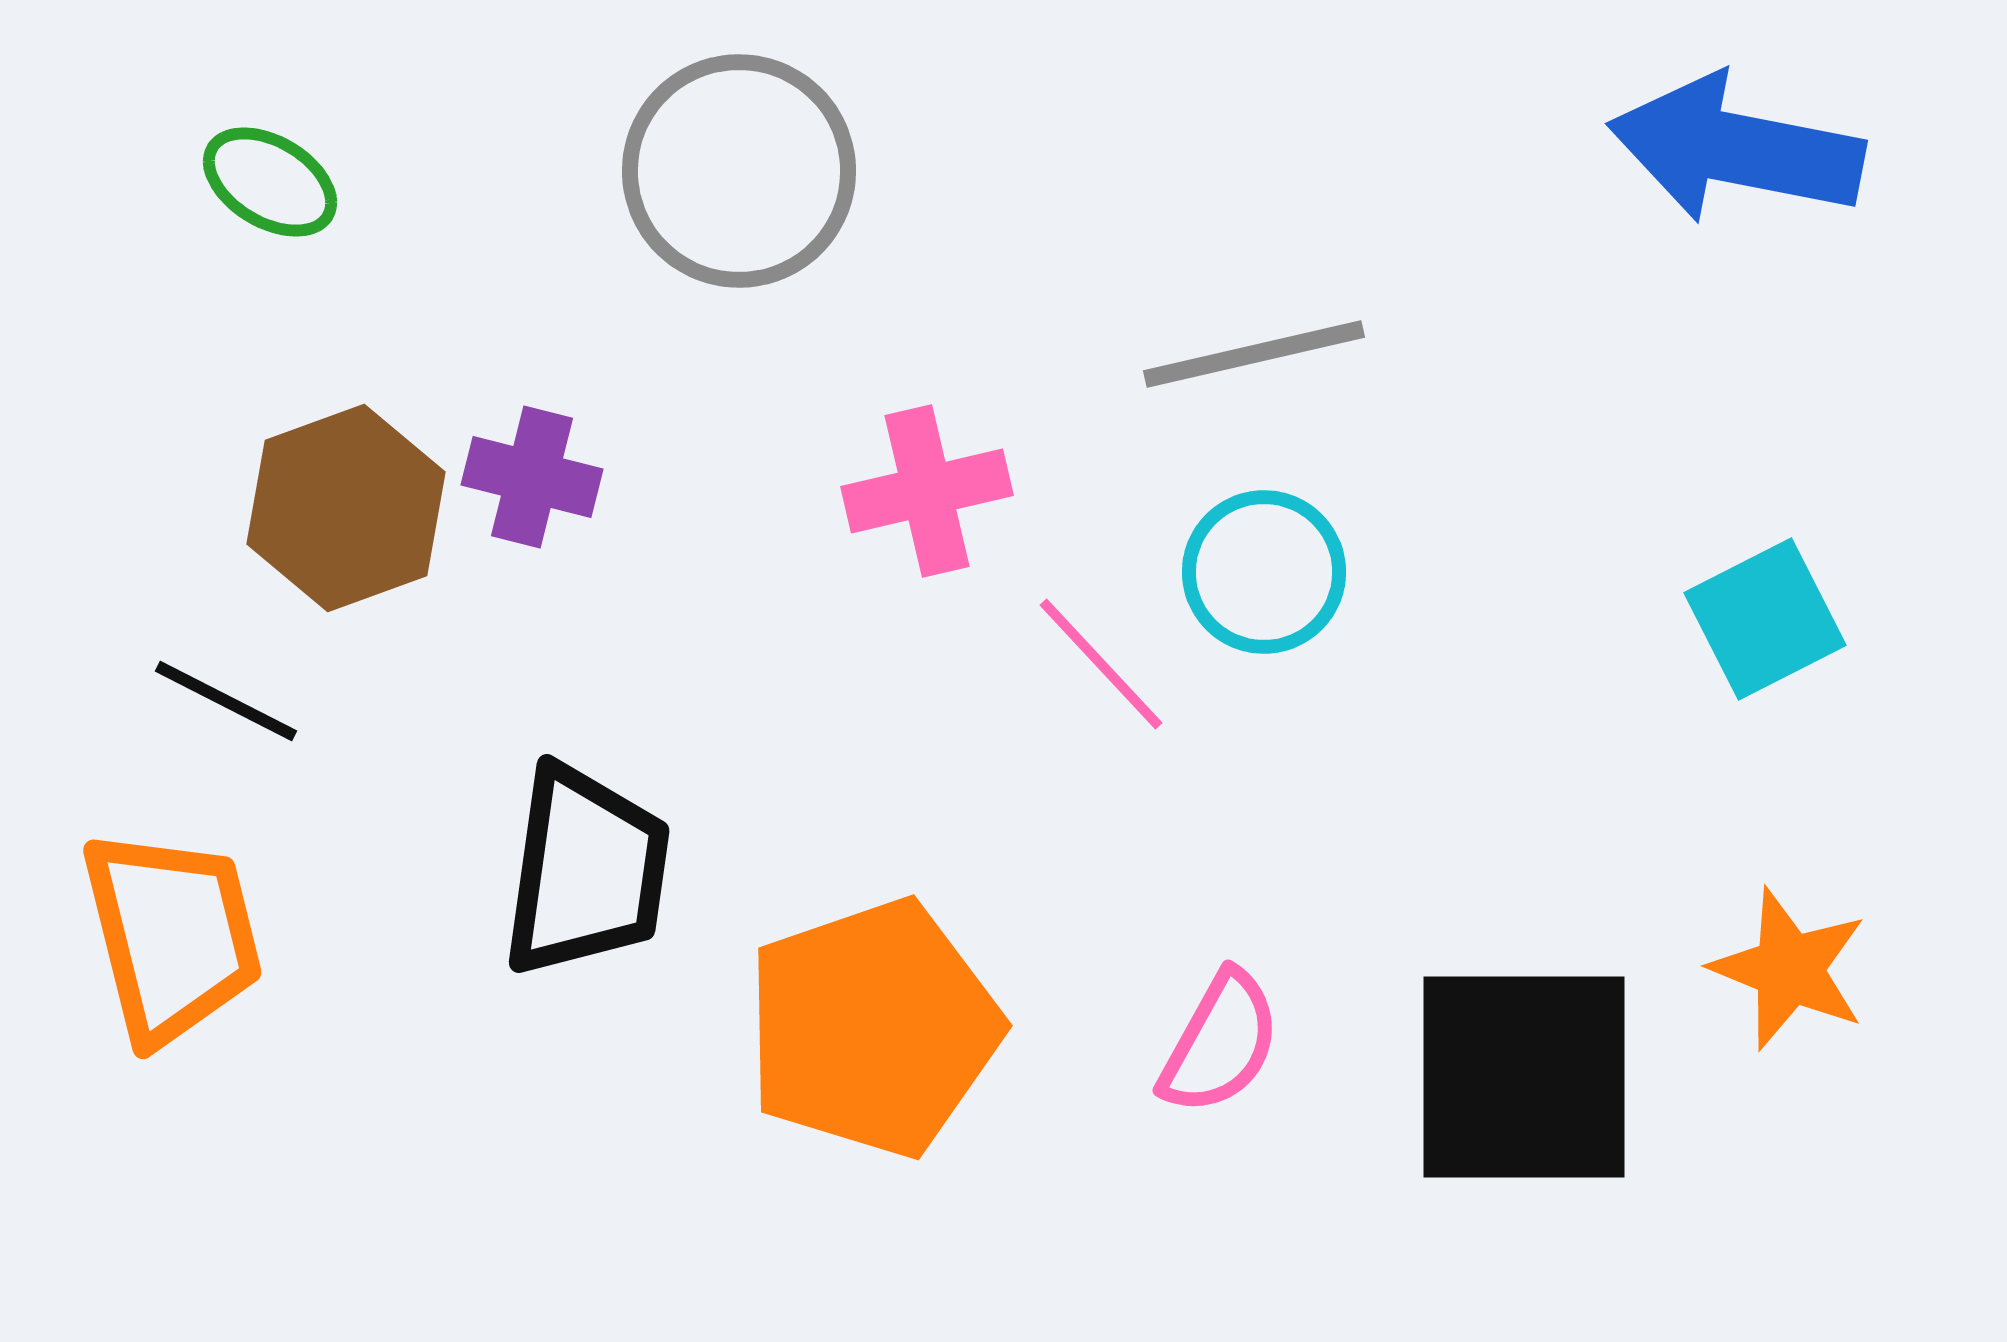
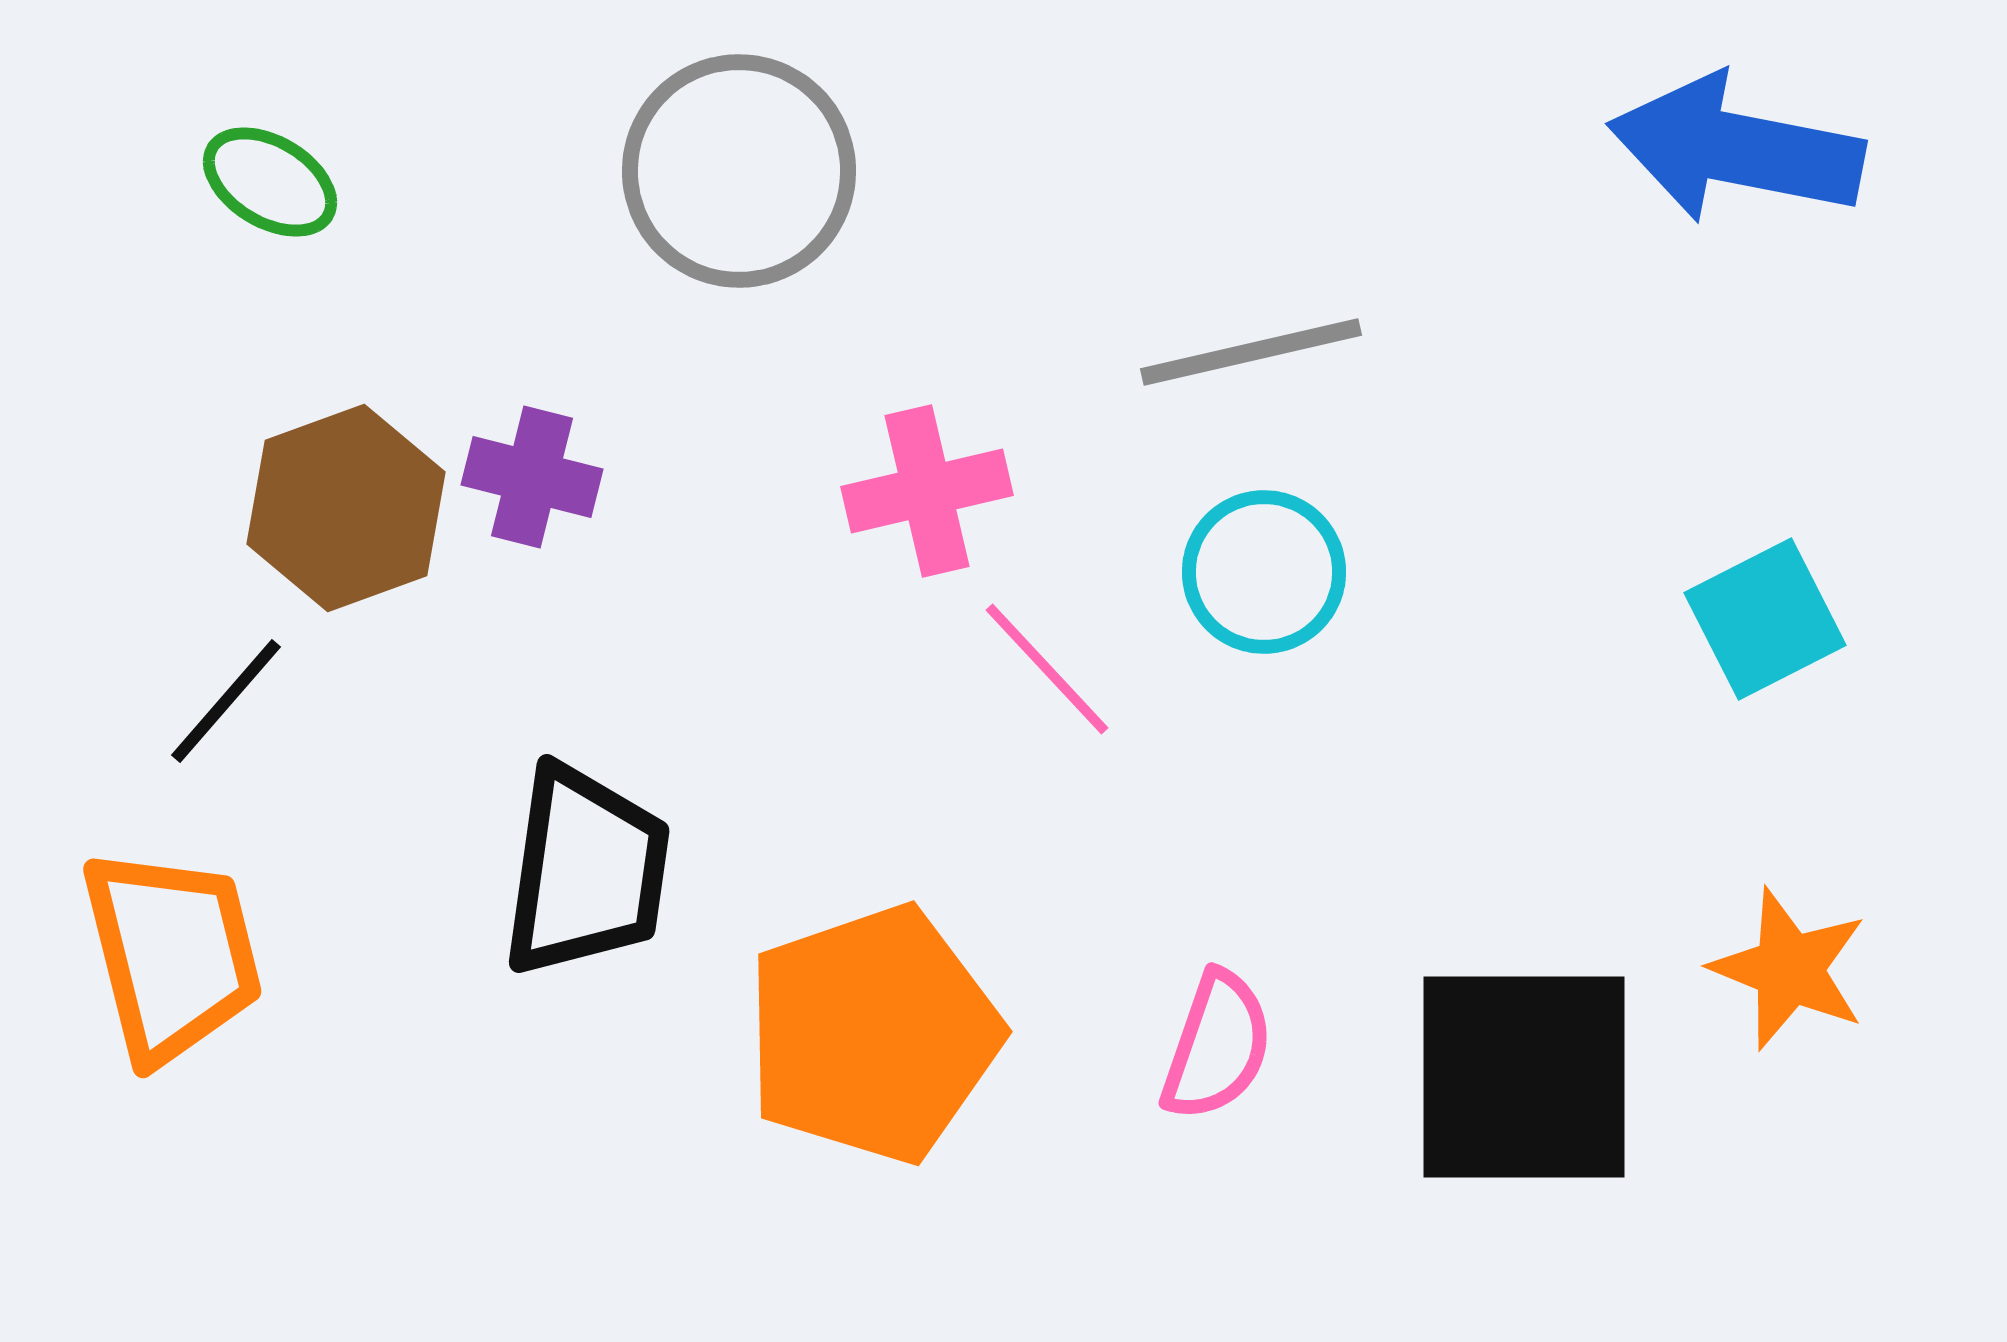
gray line: moved 3 px left, 2 px up
pink line: moved 54 px left, 5 px down
black line: rotated 76 degrees counterclockwise
orange trapezoid: moved 19 px down
orange pentagon: moved 6 px down
pink semicircle: moved 3 px left, 3 px down; rotated 10 degrees counterclockwise
